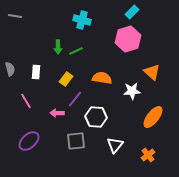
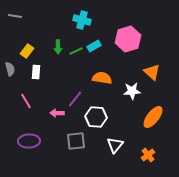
cyan rectangle: moved 38 px left, 34 px down; rotated 16 degrees clockwise
yellow rectangle: moved 39 px left, 28 px up
purple ellipse: rotated 40 degrees clockwise
